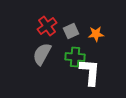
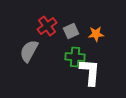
gray semicircle: moved 13 px left, 3 px up
